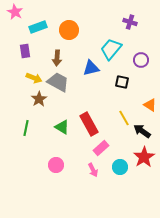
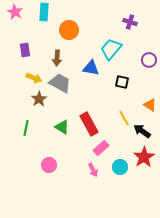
cyan rectangle: moved 6 px right, 15 px up; rotated 66 degrees counterclockwise
purple rectangle: moved 1 px up
purple circle: moved 8 px right
blue triangle: rotated 24 degrees clockwise
gray trapezoid: moved 2 px right, 1 px down
pink circle: moved 7 px left
